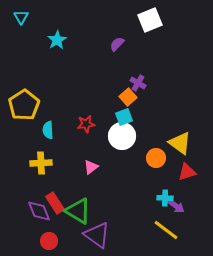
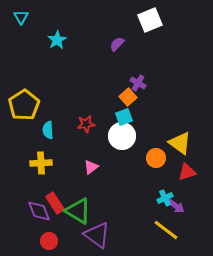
cyan cross: rotated 28 degrees counterclockwise
